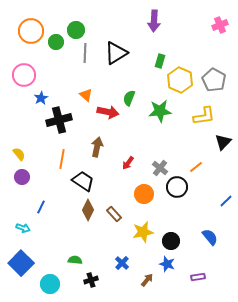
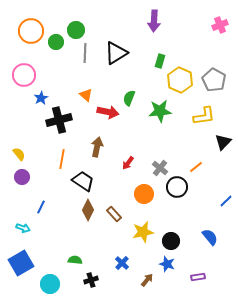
blue square at (21, 263): rotated 15 degrees clockwise
